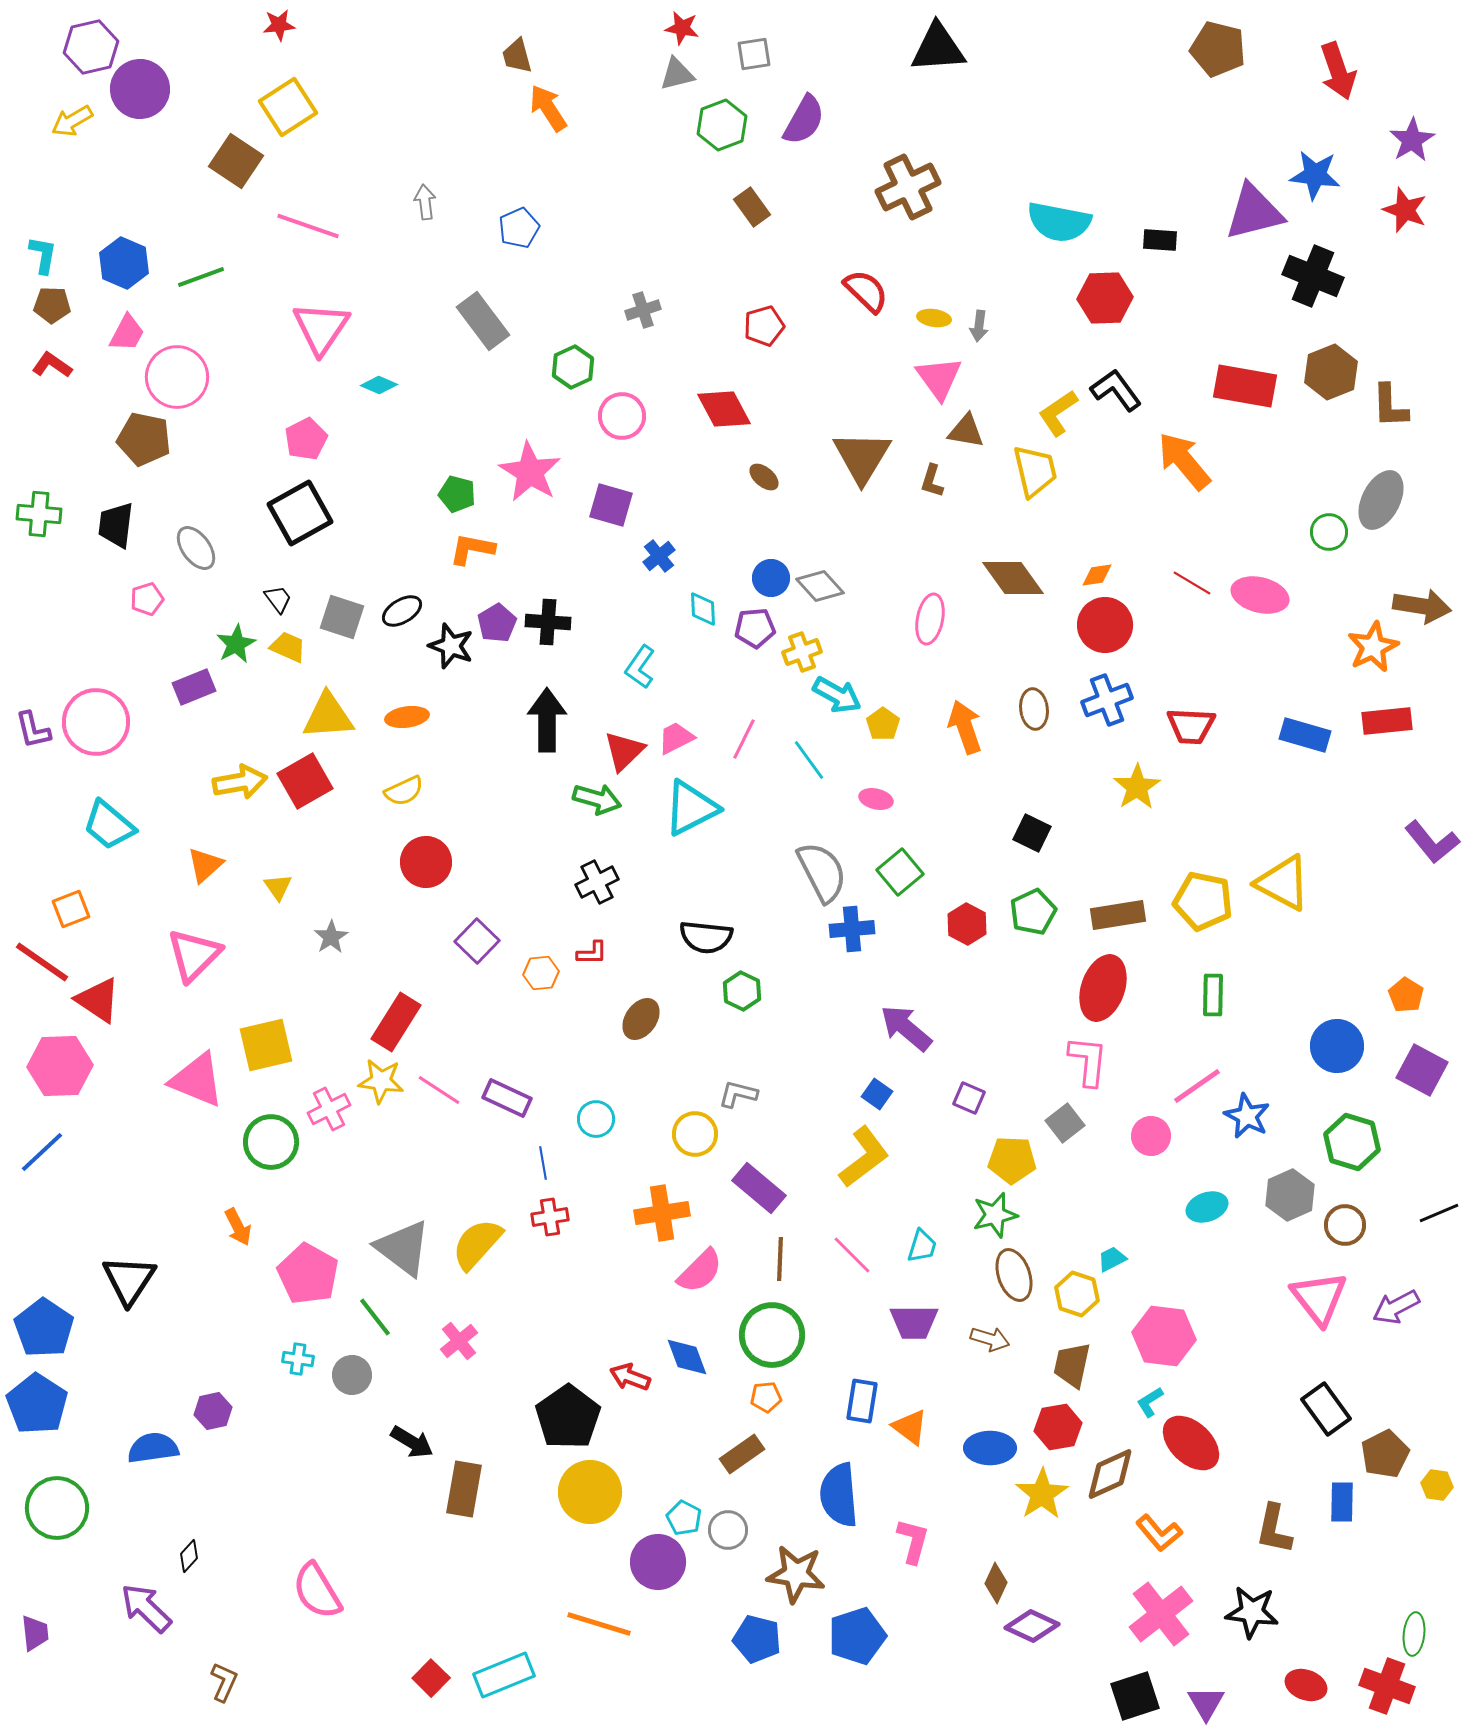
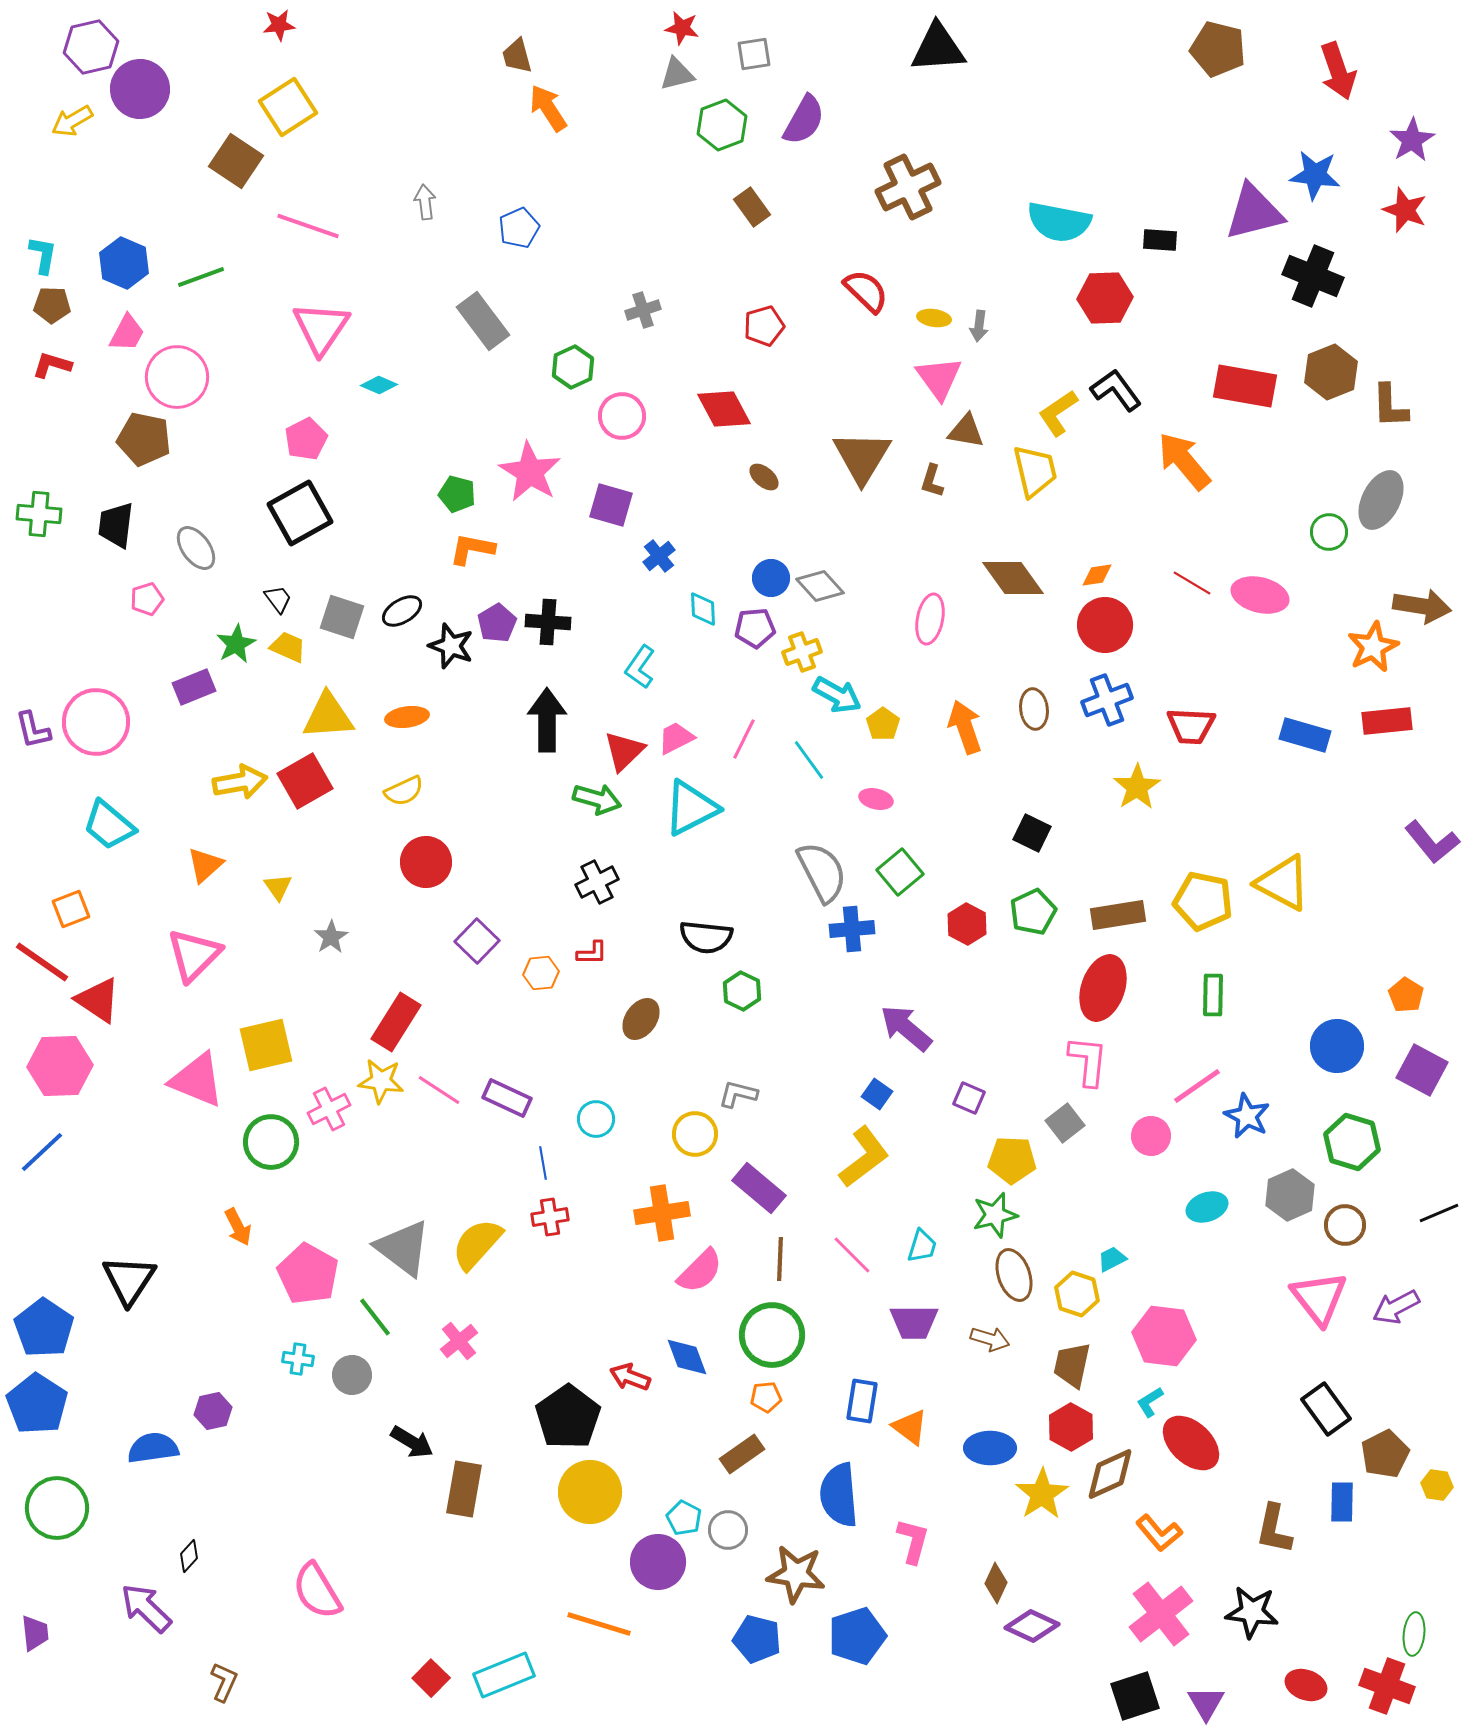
red L-shape at (52, 365): rotated 18 degrees counterclockwise
red hexagon at (1058, 1427): moved 13 px right; rotated 21 degrees counterclockwise
